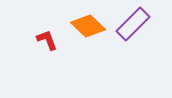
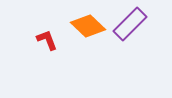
purple rectangle: moved 3 px left
